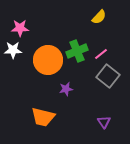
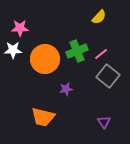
orange circle: moved 3 px left, 1 px up
